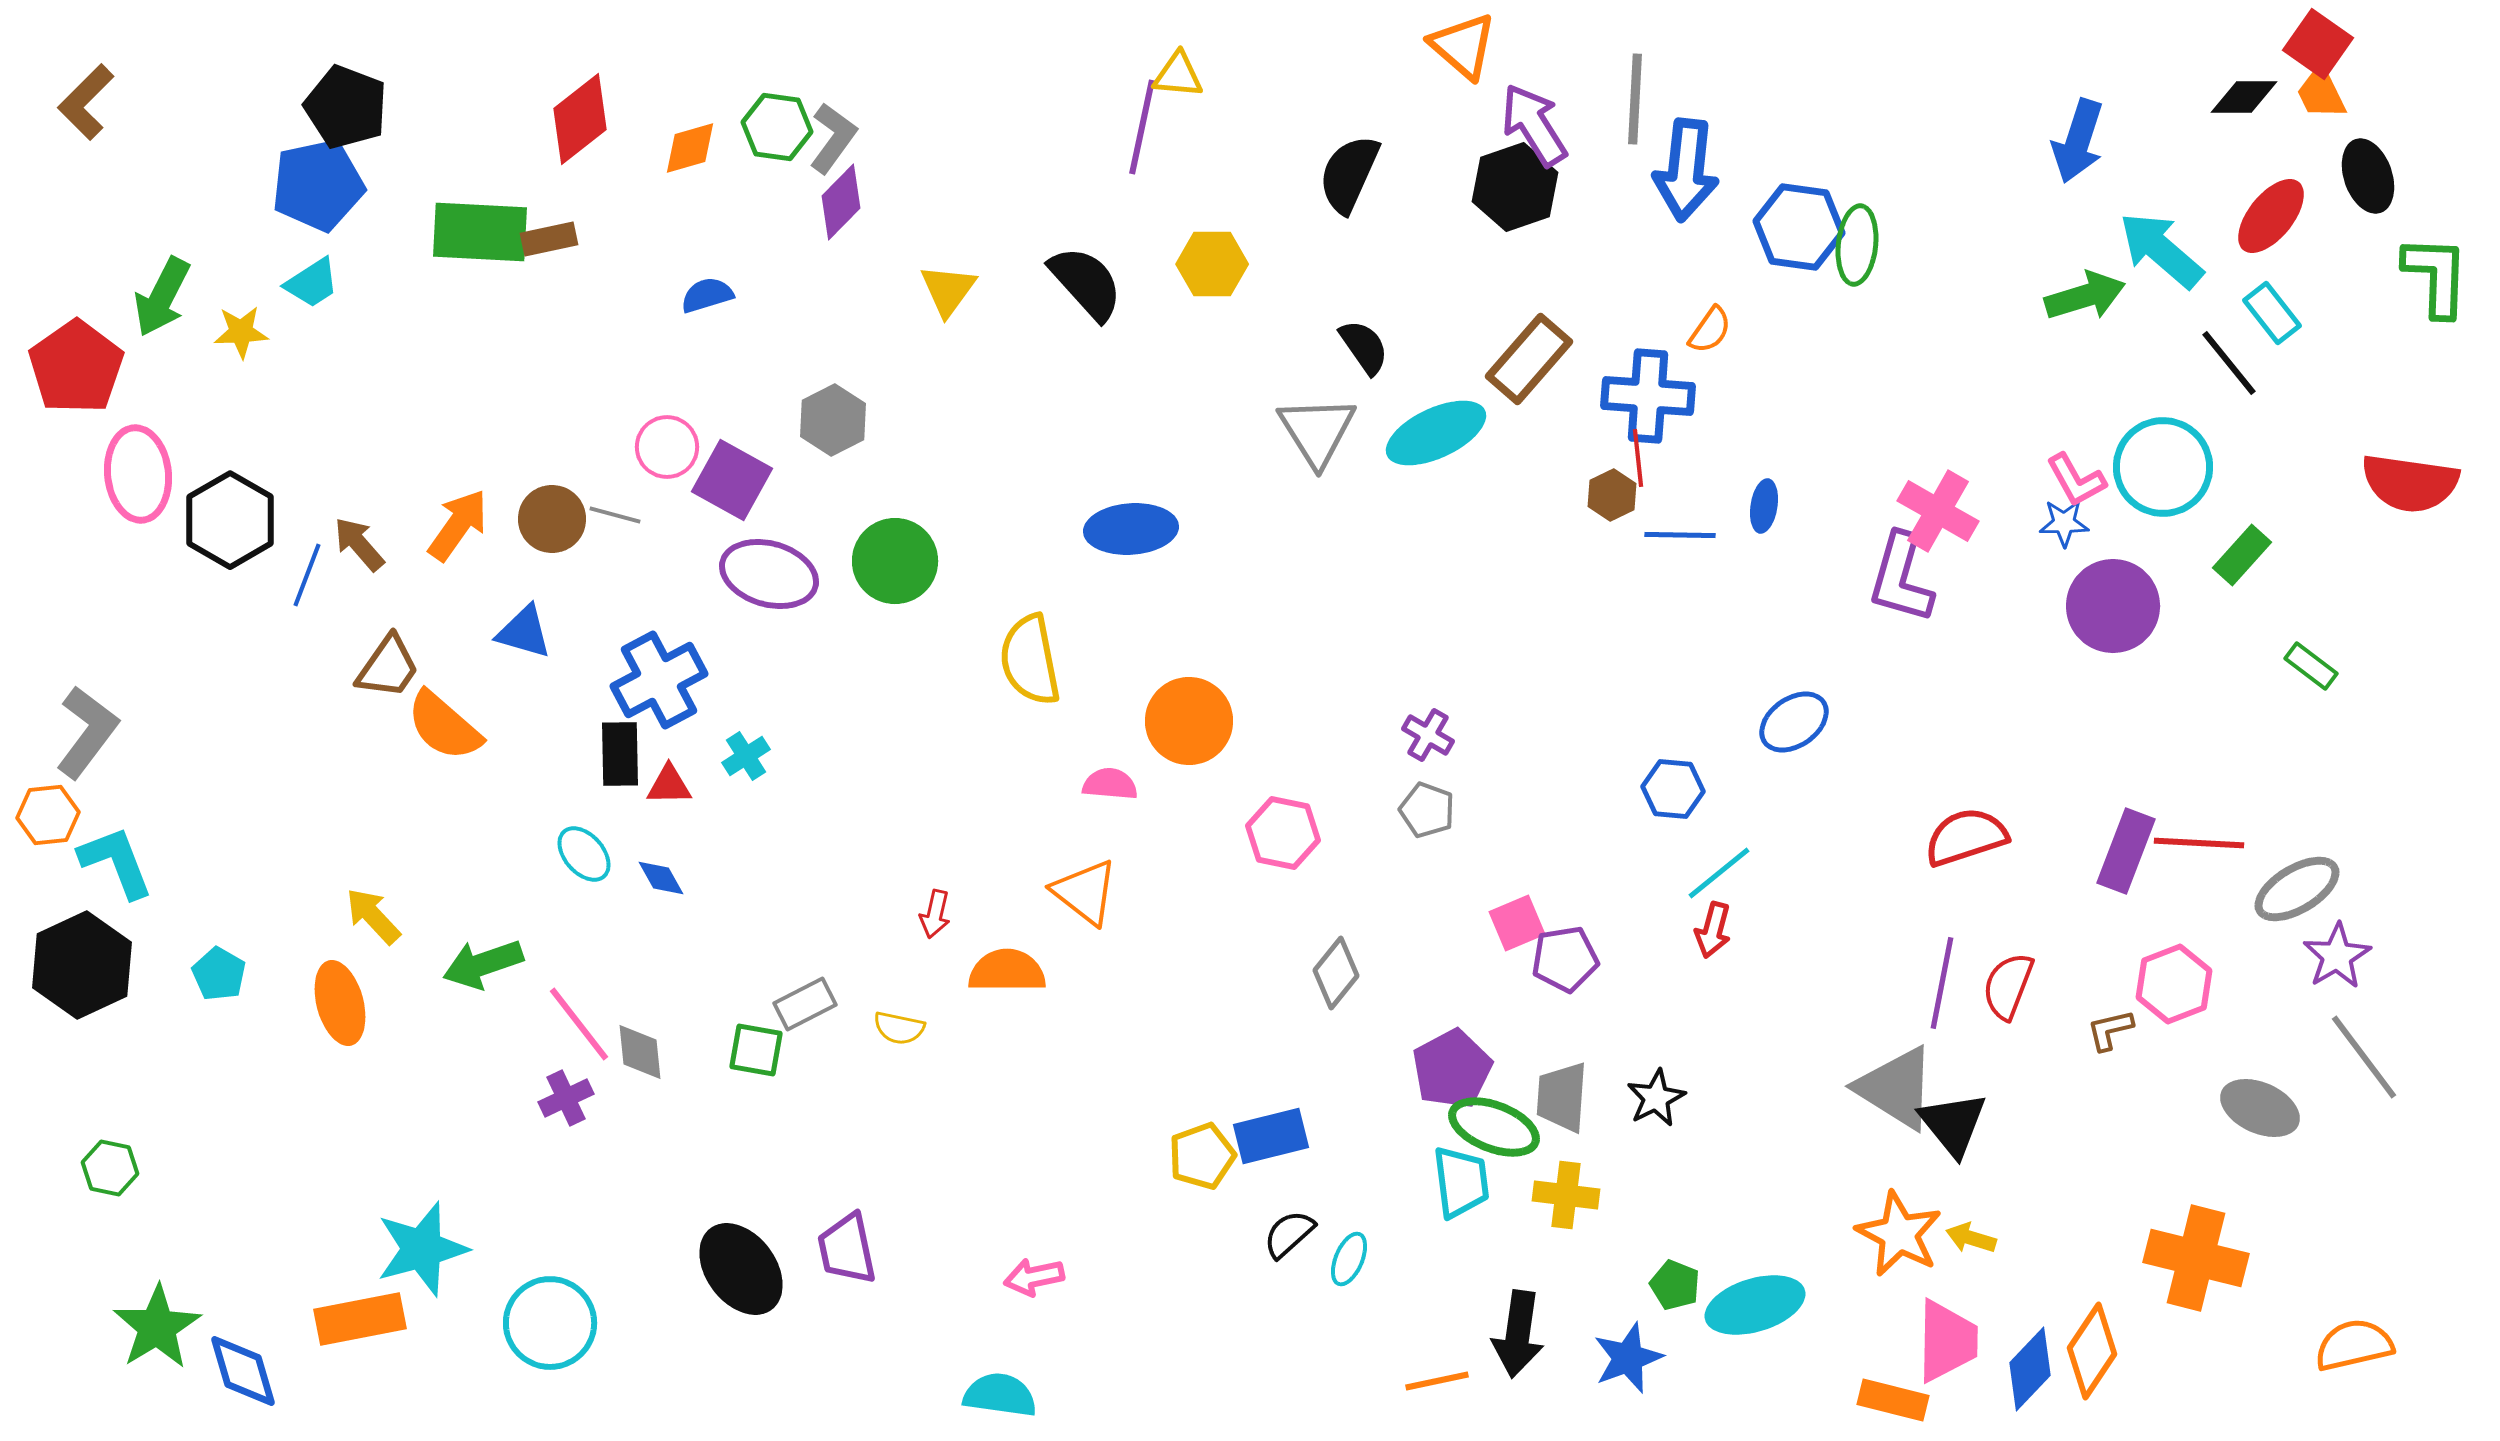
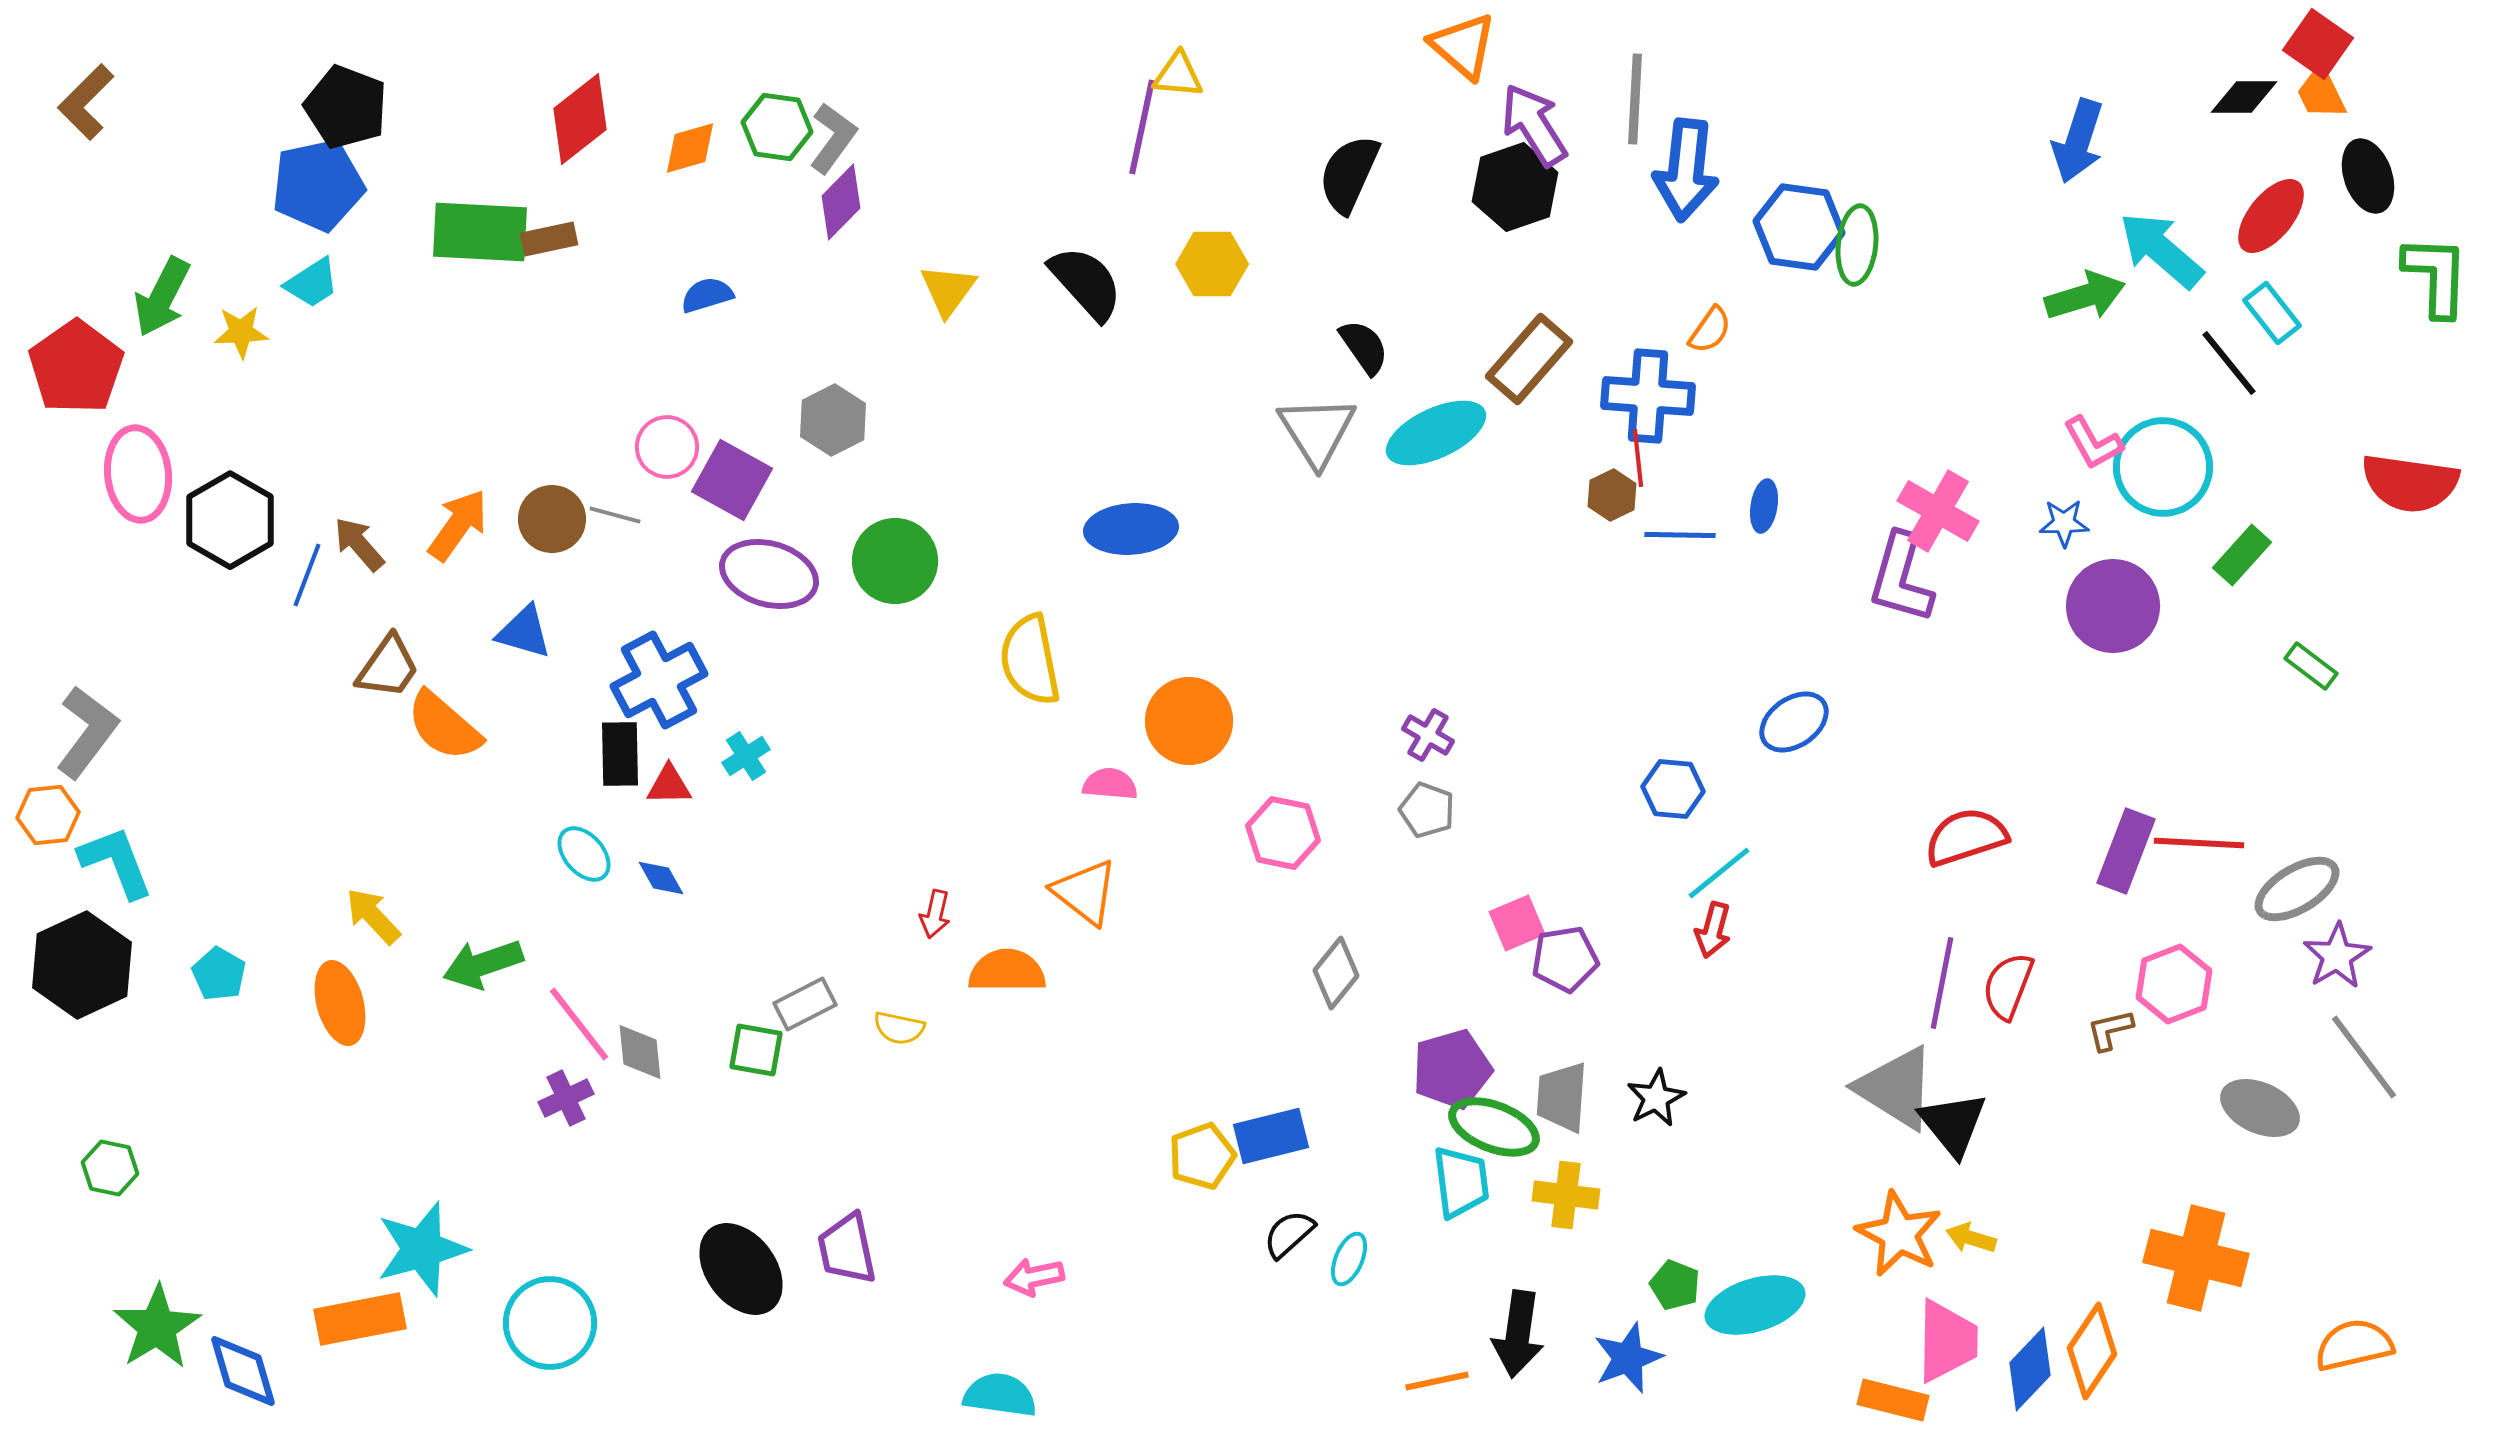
pink L-shape at (2076, 480): moved 17 px right, 37 px up
purple pentagon at (1452, 1069): rotated 12 degrees clockwise
